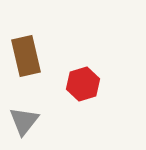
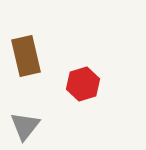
gray triangle: moved 1 px right, 5 px down
